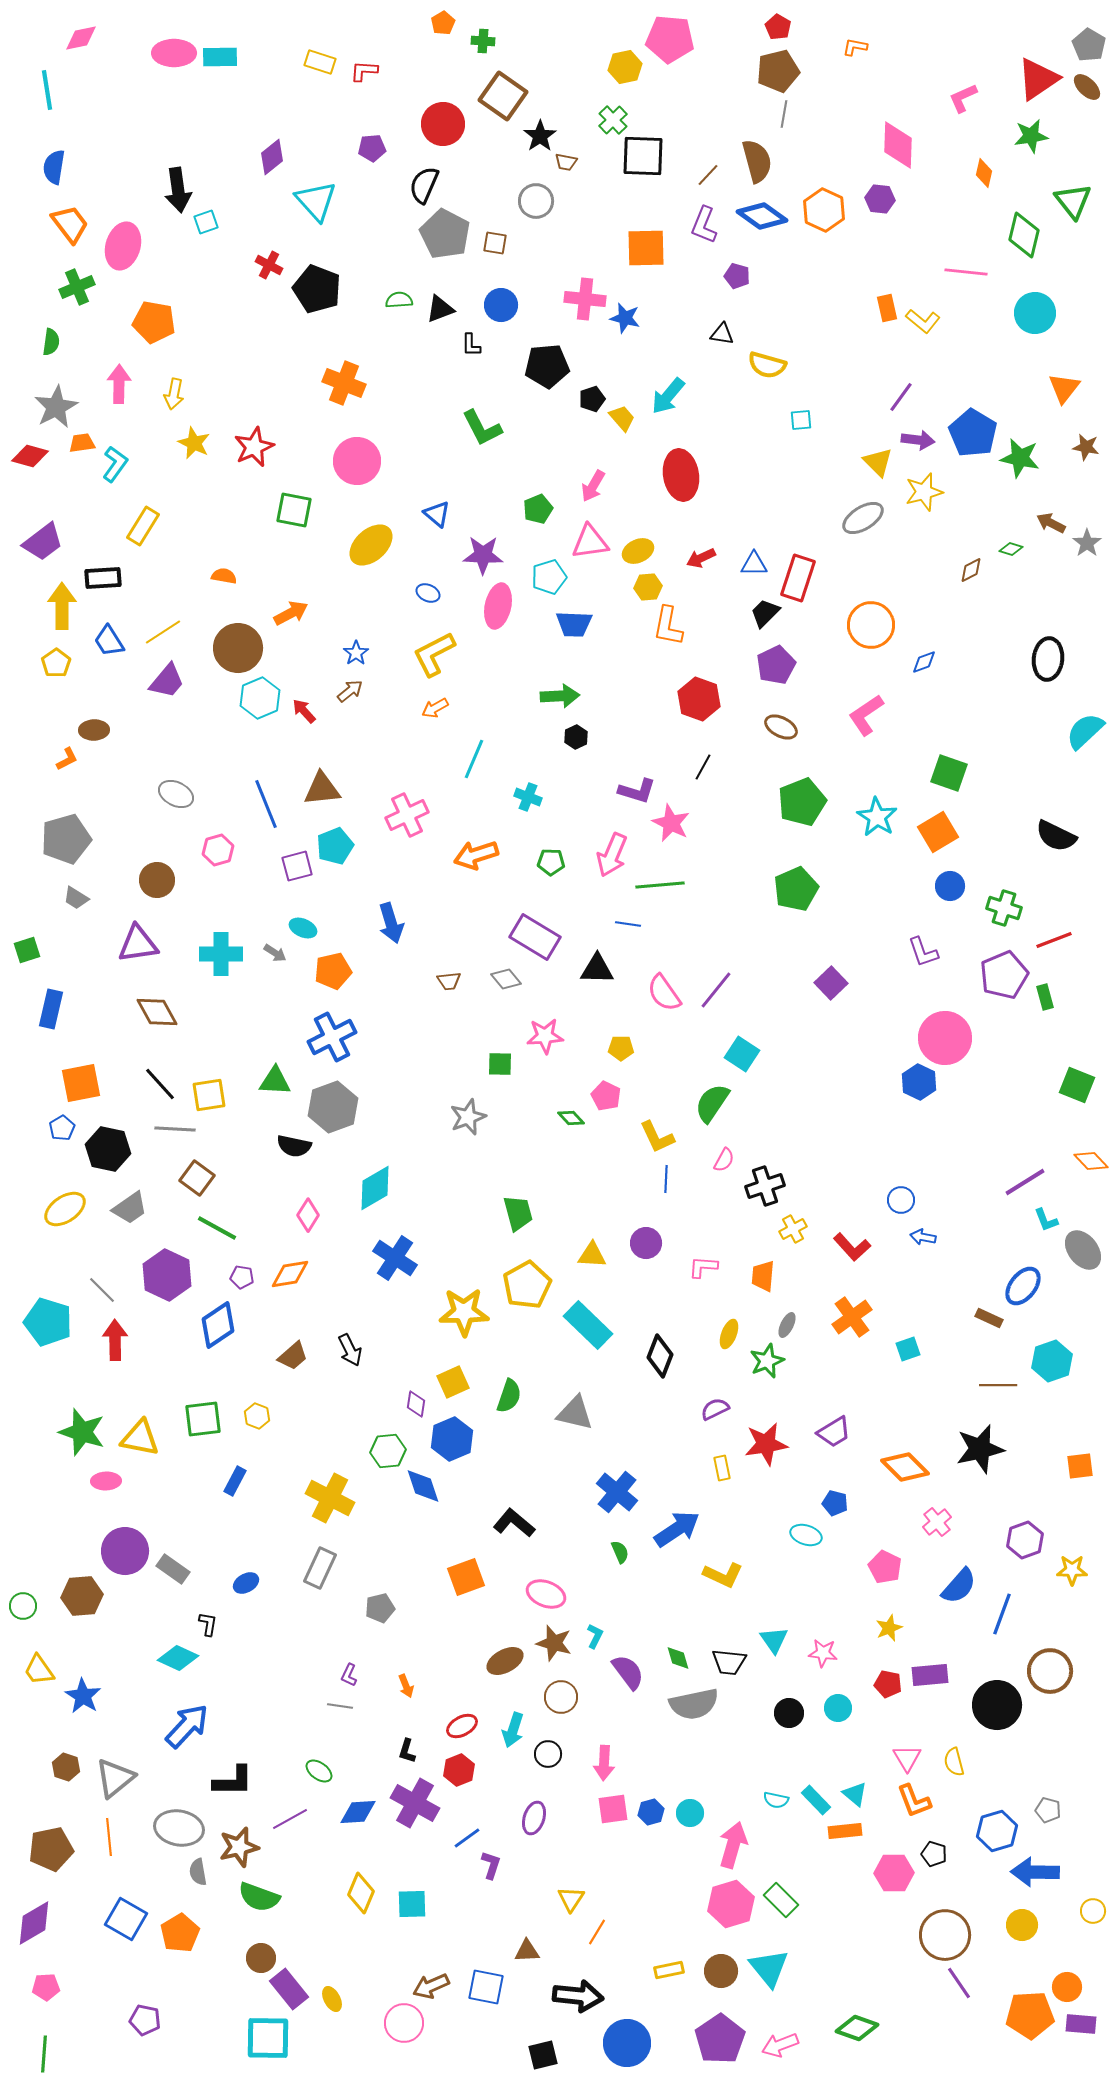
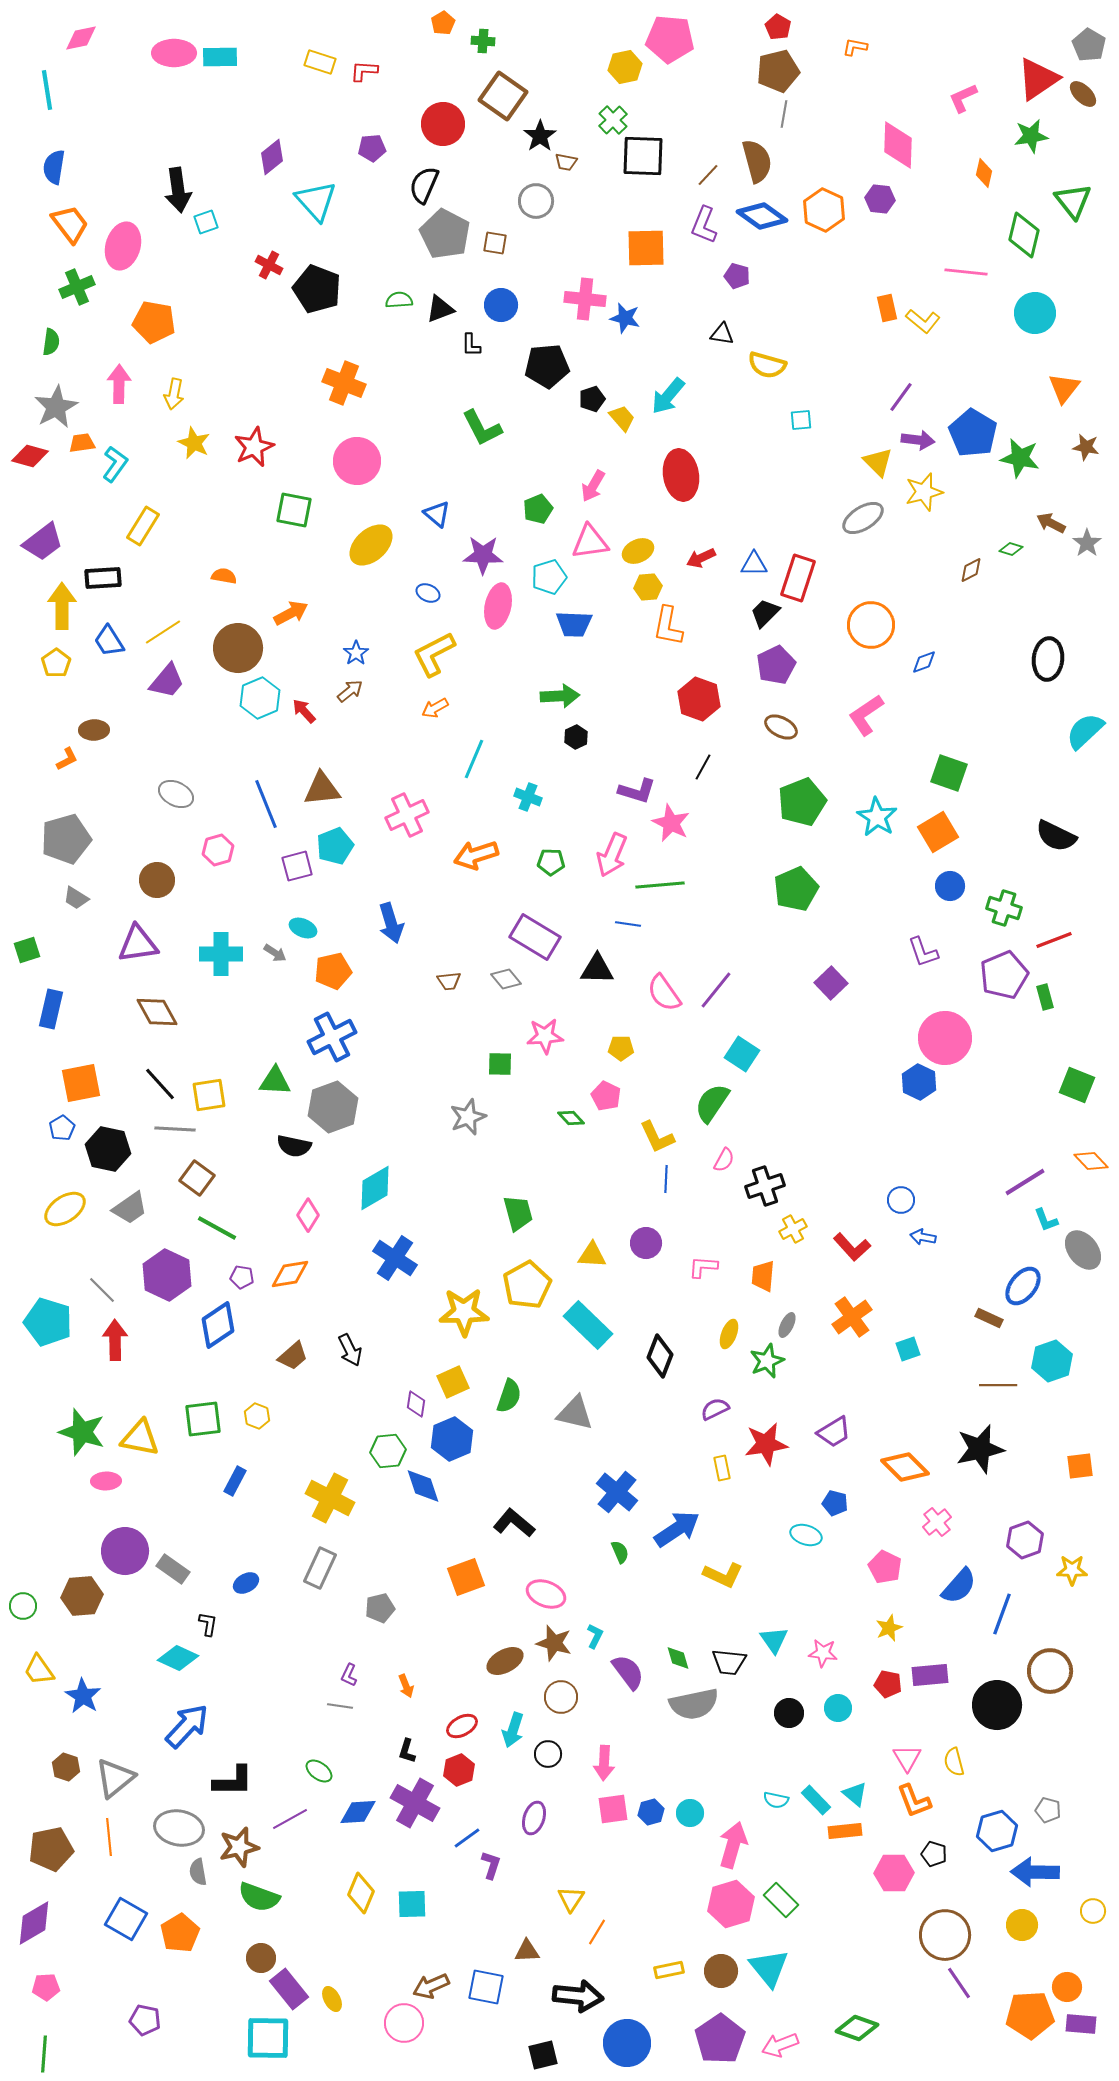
brown ellipse at (1087, 87): moved 4 px left, 7 px down
